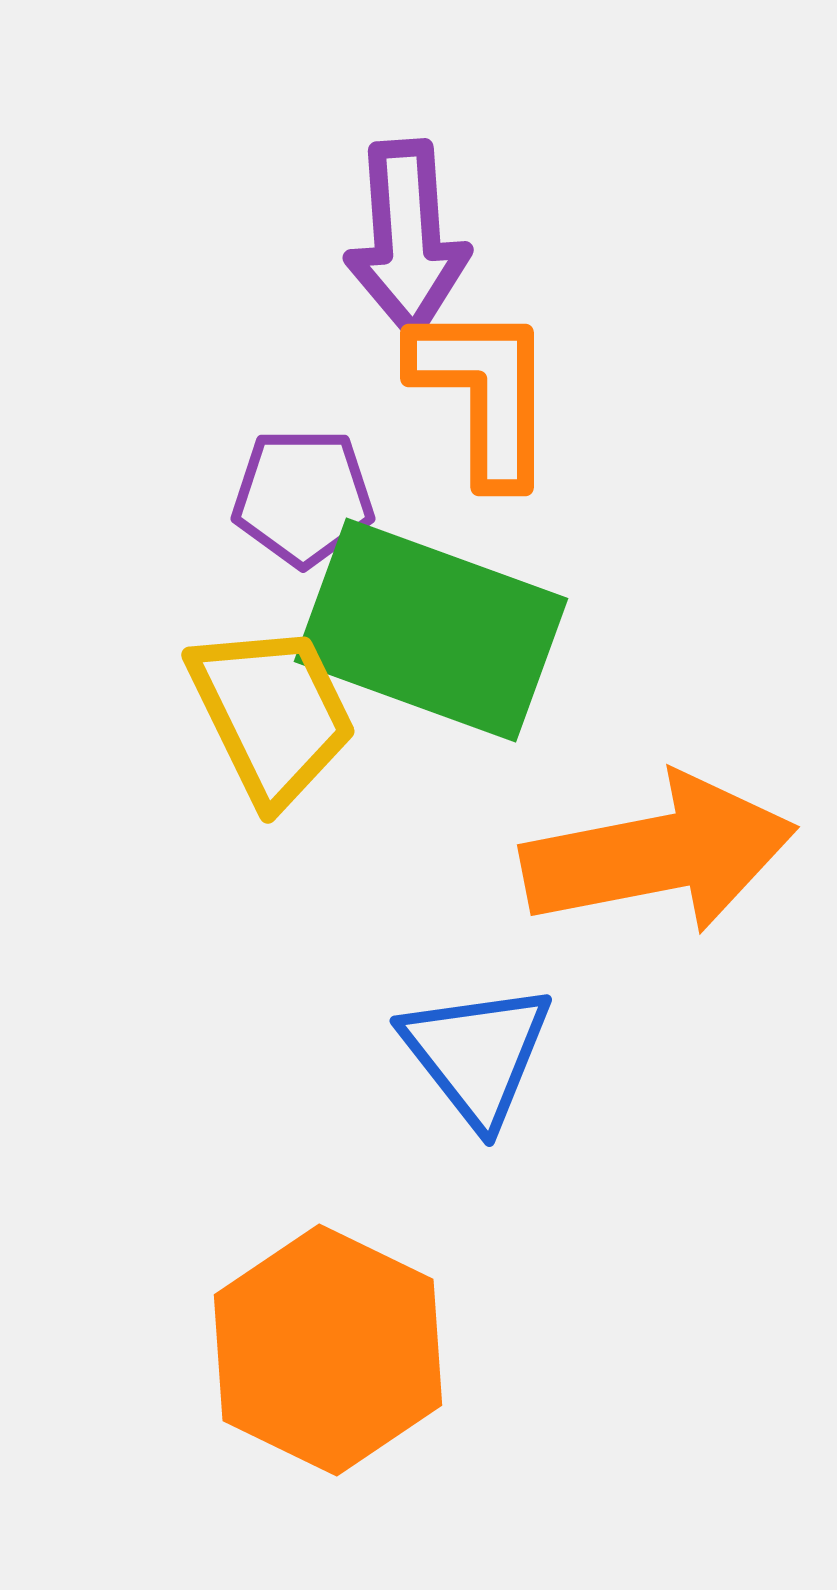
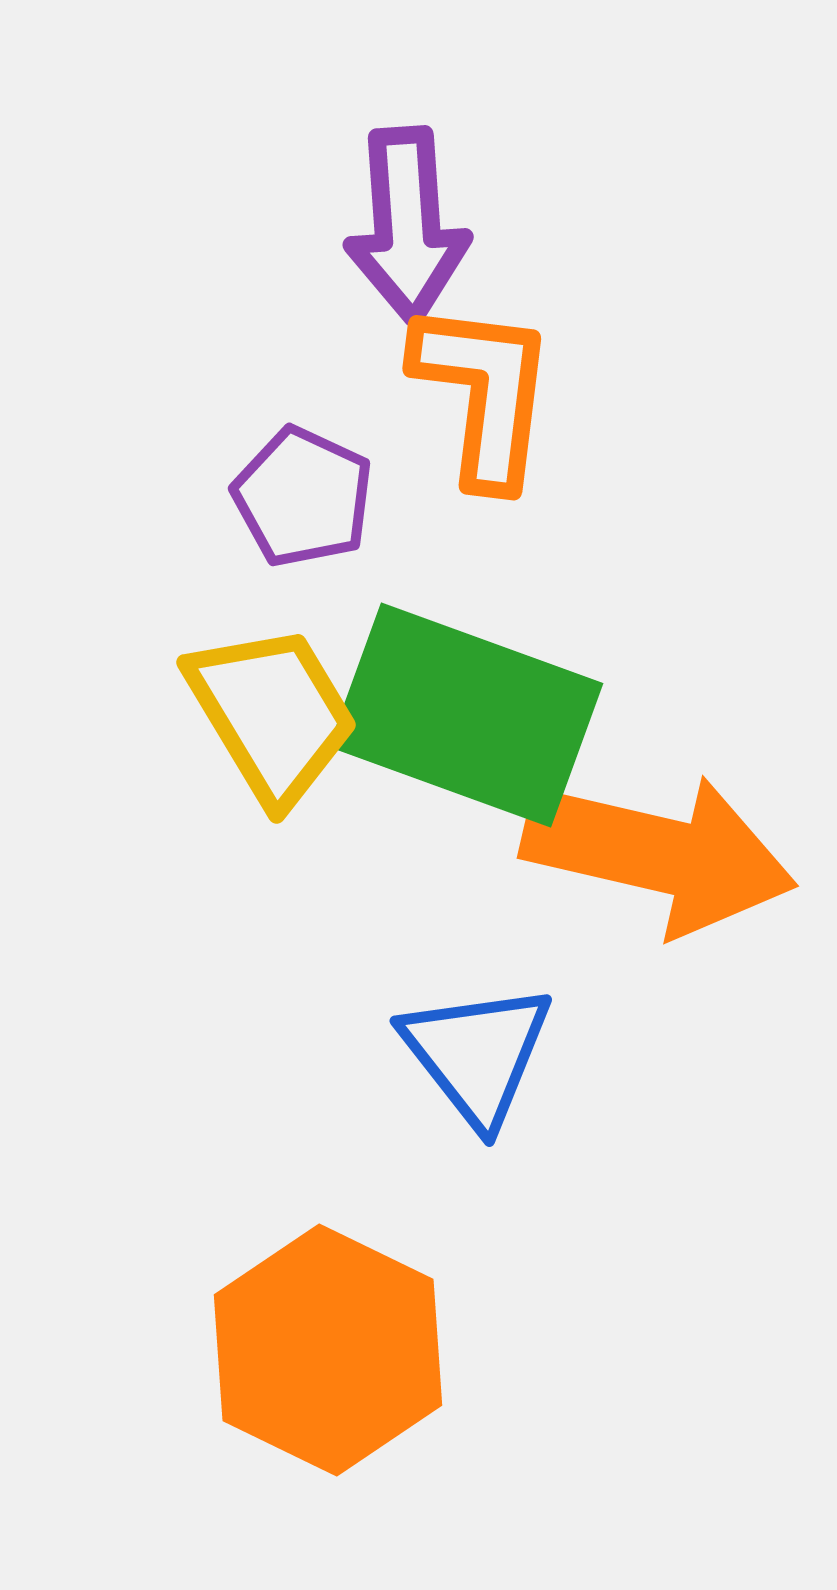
purple arrow: moved 13 px up
orange L-shape: rotated 7 degrees clockwise
purple pentagon: rotated 25 degrees clockwise
green rectangle: moved 35 px right, 85 px down
yellow trapezoid: rotated 5 degrees counterclockwise
orange arrow: rotated 24 degrees clockwise
